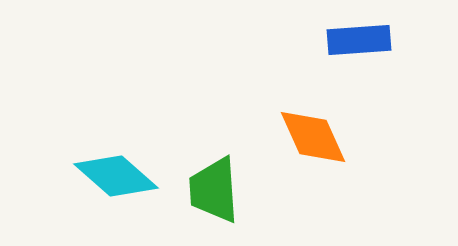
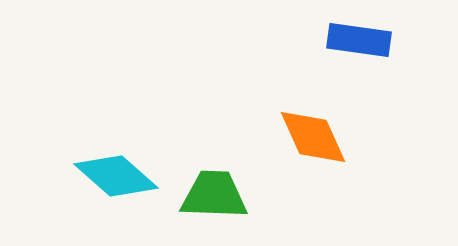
blue rectangle: rotated 12 degrees clockwise
green trapezoid: moved 5 px down; rotated 96 degrees clockwise
